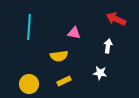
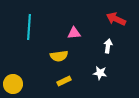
pink triangle: rotated 16 degrees counterclockwise
yellow circle: moved 16 px left
